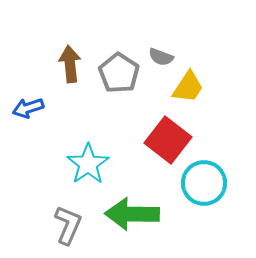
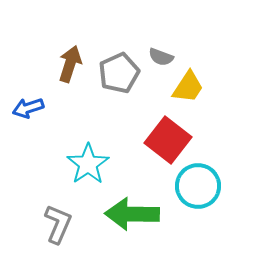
brown arrow: rotated 24 degrees clockwise
gray pentagon: rotated 15 degrees clockwise
cyan circle: moved 6 px left, 3 px down
gray L-shape: moved 10 px left, 1 px up
